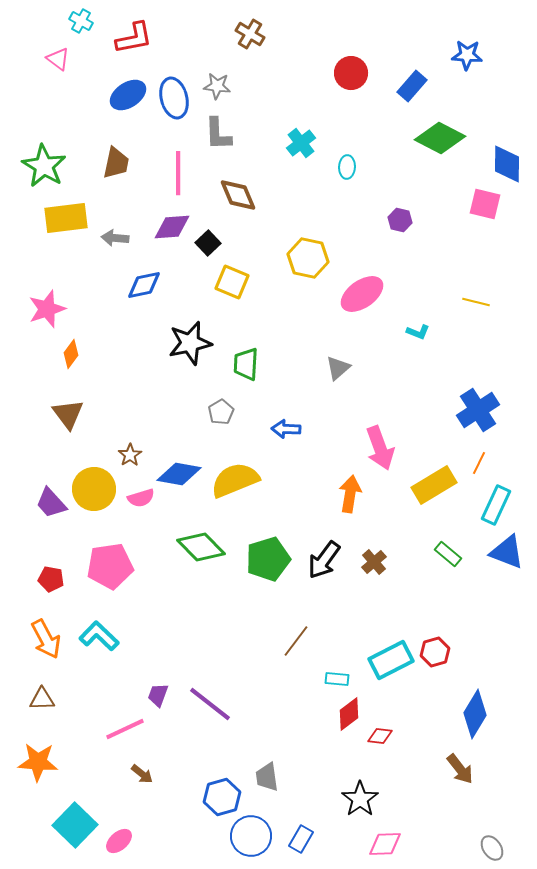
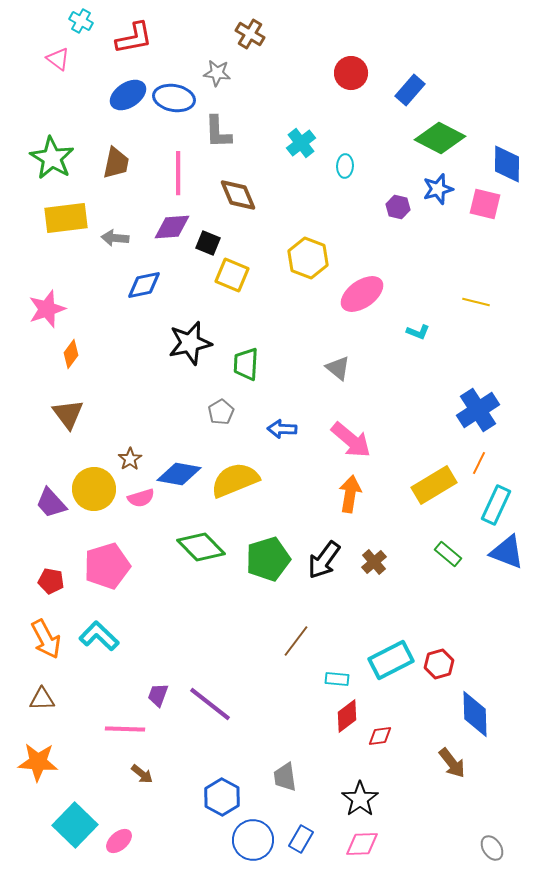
blue star at (467, 55): moved 29 px left, 134 px down; rotated 20 degrees counterclockwise
gray star at (217, 86): moved 13 px up
blue rectangle at (412, 86): moved 2 px left, 4 px down
blue ellipse at (174, 98): rotated 66 degrees counterclockwise
gray L-shape at (218, 134): moved 2 px up
green star at (44, 166): moved 8 px right, 8 px up
cyan ellipse at (347, 167): moved 2 px left, 1 px up
purple hexagon at (400, 220): moved 2 px left, 13 px up
black square at (208, 243): rotated 25 degrees counterclockwise
yellow hexagon at (308, 258): rotated 9 degrees clockwise
yellow square at (232, 282): moved 7 px up
gray triangle at (338, 368): rotated 40 degrees counterclockwise
blue arrow at (286, 429): moved 4 px left
pink arrow at (380, 448): moved 29 px left, 8 px up; rotated 30 degrees counterclockwise
brown star at (130, 455): moved 4 px down
pink pentagon at (110, 566): moved 3 px left; rotated 9 degrees counterclockwise
red pentagon at (51, 579): moved 2 px down
red hexagon at (435, 652): moved 4 px right, 12 px down
red diamond at (349, 714): moved 2 px left, 2 px down
blue diamond at (475, 714): rotated 33 degrees counterclockwise
pink line at (125, 729): rotated 27 degrees clockwise
red diamond at (380, 736): rotated 15 degrees counterclockwise
brown arrow at (460, 769): moved 8 px left, 6 px up
gray trapezoid at (267, 777): moved 18 px right
blue hexagon at (222, 797): rotated 15 degrees counterclockwise
blue circle at (251, 836): moved 2 px right, 4 px down
pink diamond at (385, 844): moved 23 px left
